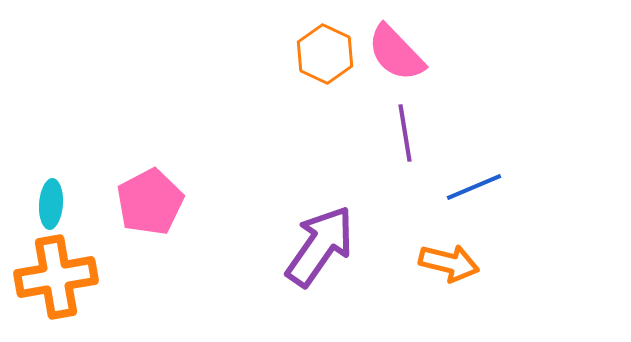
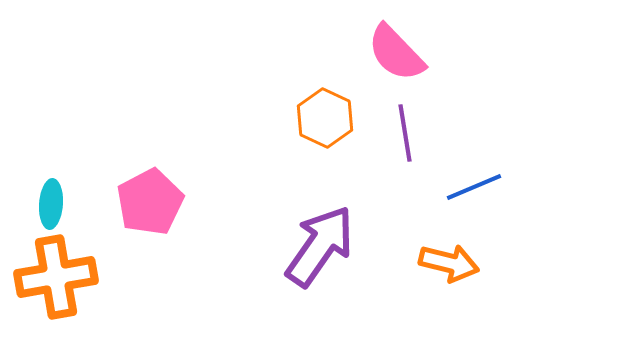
orange hexagon: moved 64 px down
